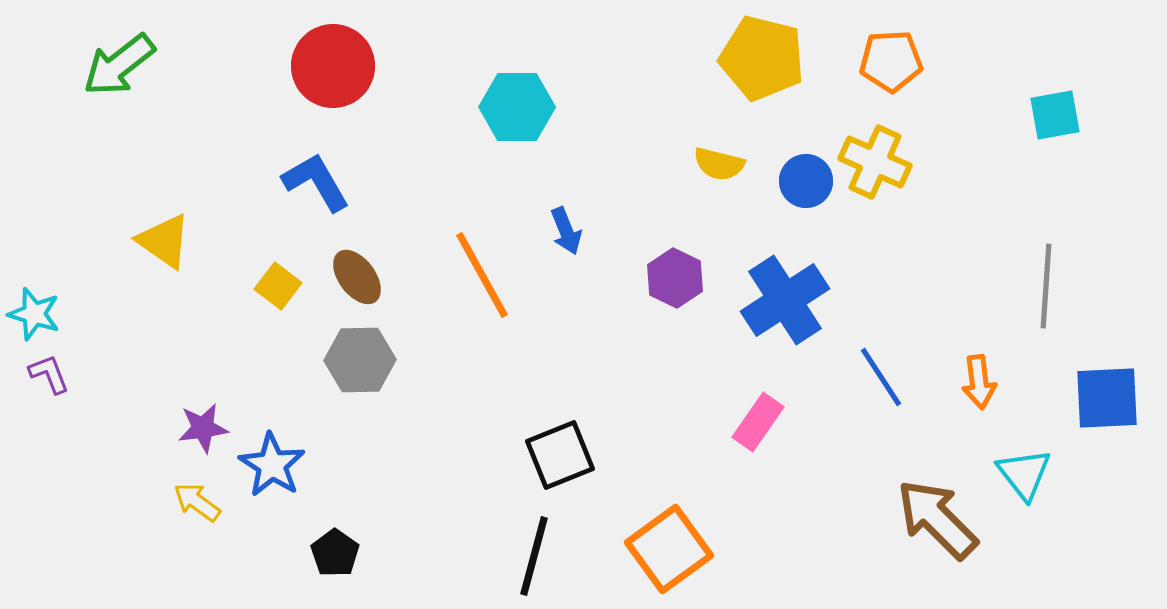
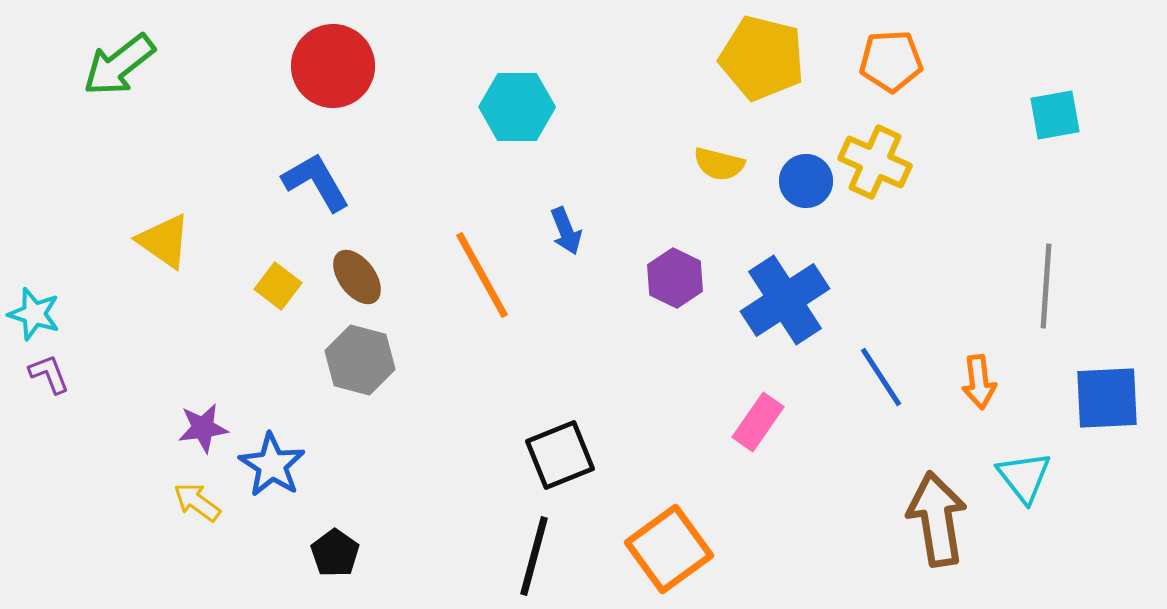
gray hexagon: rotated 16 degrees clockwise
cyan triangle: moved 3 px down
brown arrow: rotated 36 degrees clockwise
